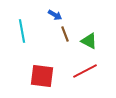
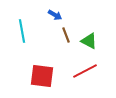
brown line: moved 1 px right, 1 px down
